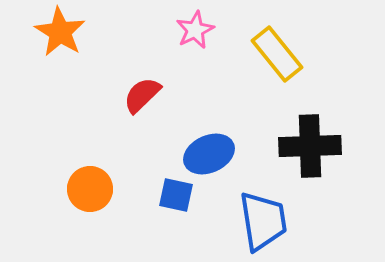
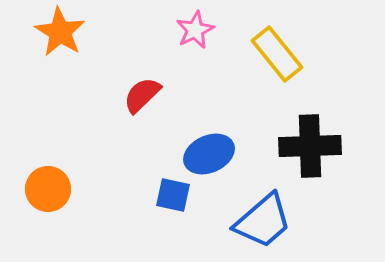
orange circle: moved 42 px left
blue square: moved 3 px left
blue trapezoid: rotated 58 degrees clockwise
